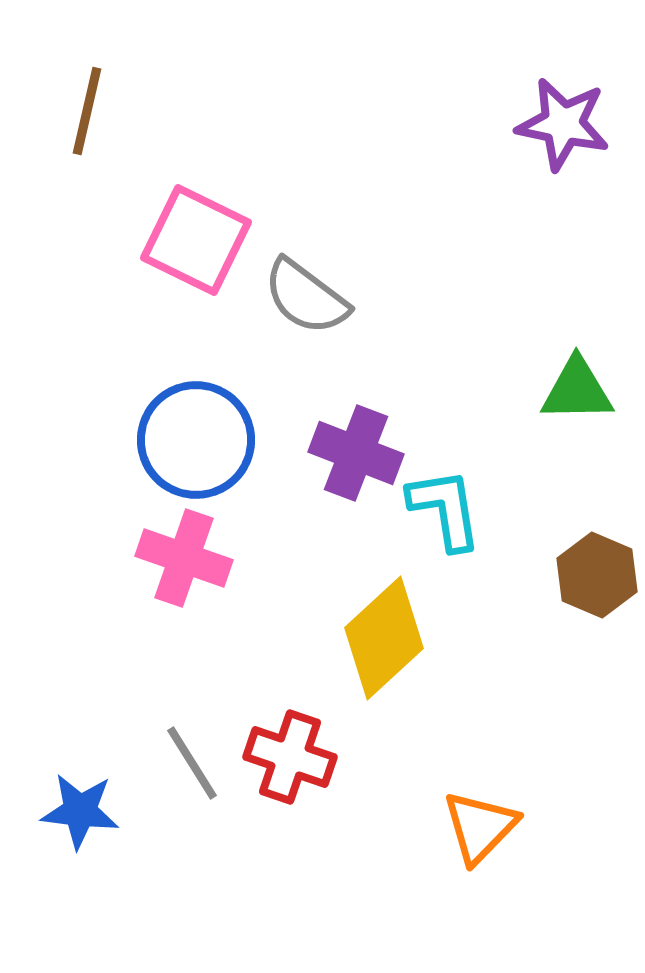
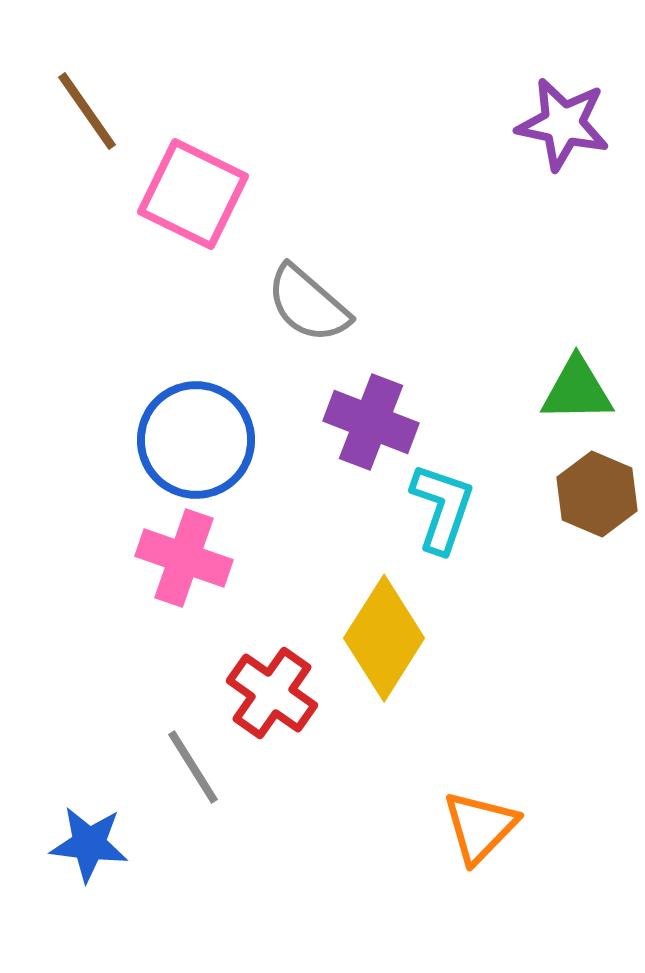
brown line: rotated 48 degrees counterclockwise
pink square: moved 3 px left, 46 px up
gray semicircle: moved 2 px right, 7 px down; rotated 4 degrees clockwise
purple cross: moved 15 px right, 31 px up
cyan L-shape: moved 3 px left, 1 px up; rotated 28 degrees clockwise
brown hexagon: moved 81 px up
yellow diamond: rotated 15 degrees counterclockwise
red cross: moved 18 px left, 64 px up; rotated 16 degrees clockwise
gray line: moved 1 px right, 4 px down
blue star: moved 9 px right, 33 px down
